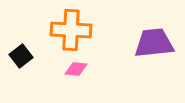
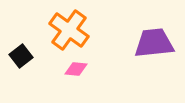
orange cross: moved 2 px left; rotated 33 degrees clockwise
